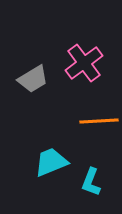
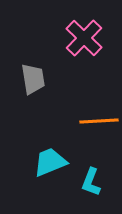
pink cross: moved 25 px up; rotated 9 degrees counterclockwise
gray trapezoid: rotated 68 degrees counterclockwise
cyan trapezoid: moved 1 px left
